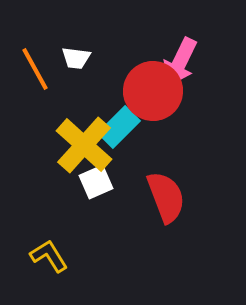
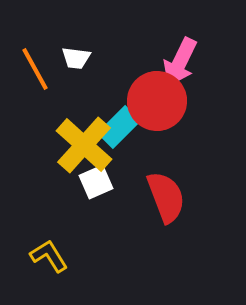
red circle: moved 4 px right, 10 px down
